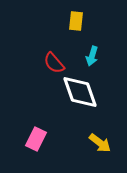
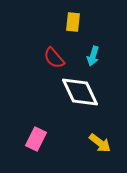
yellow rectangle: moved 3 px left, 1 px down
cyan arrow: moved 1 px right
red semicircle: moved 5 px up
white diamond: rotated 6 degrees counterclockwise
